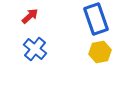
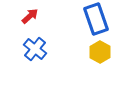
yellow hexagon: rotated 20 degrees counterclockwise
